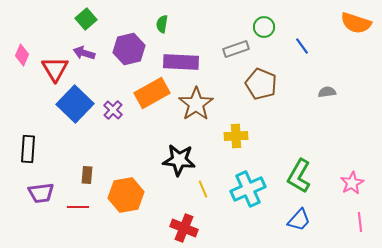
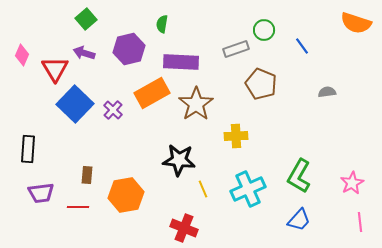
green circle: moved 3 px down
